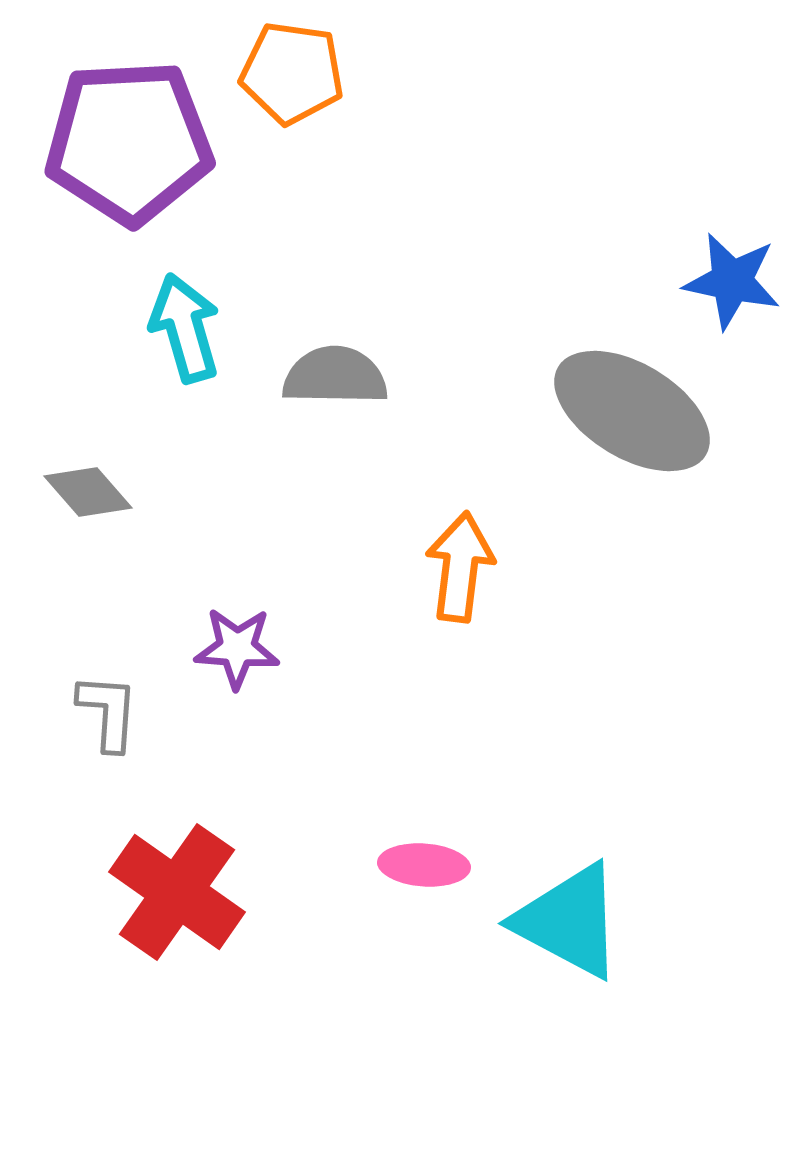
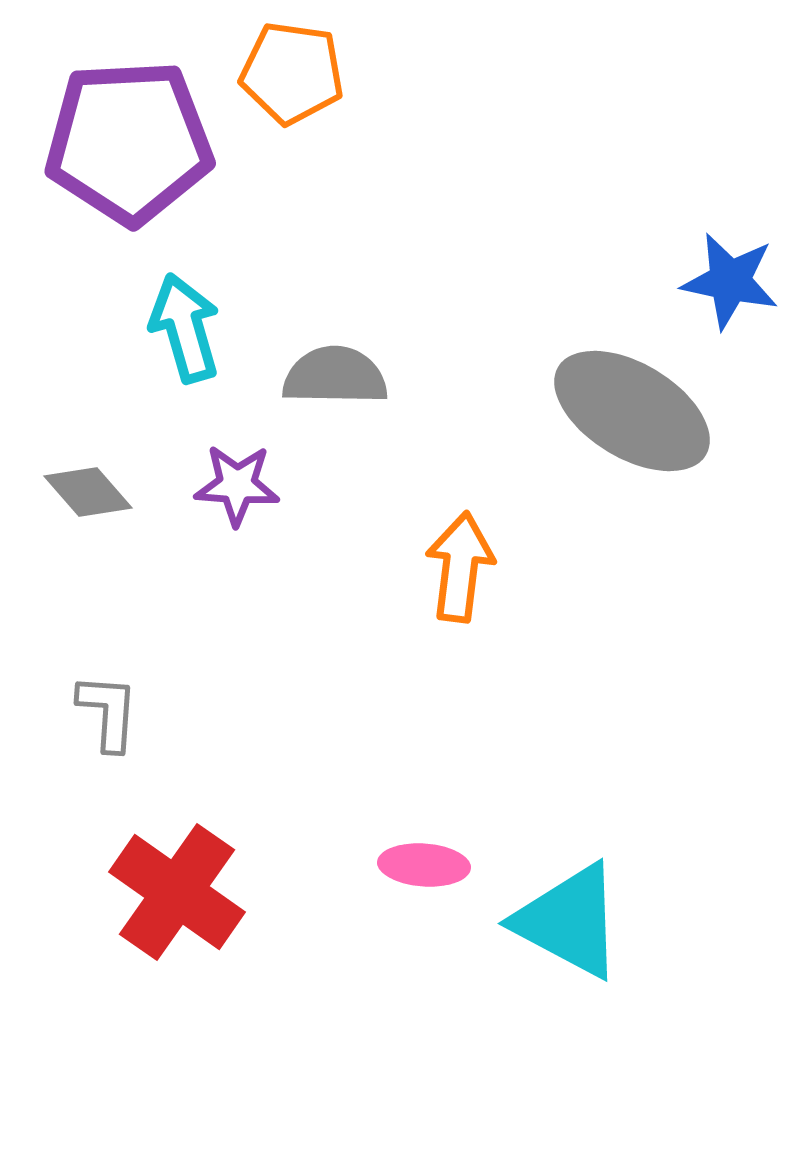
blue star: moved 2 px left
purple star: moved 163 px up
